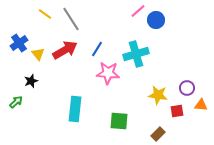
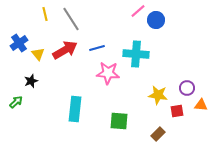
yellow line: rotated 40 degrees clockwise
blue line: moved 1 px up; rotated 42 degrees clockwise
cyan cross: rotated 20 degrees clockwise
